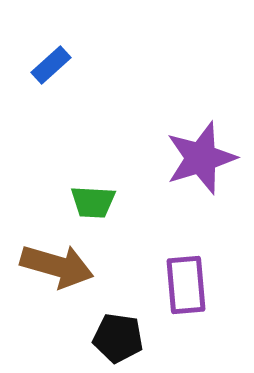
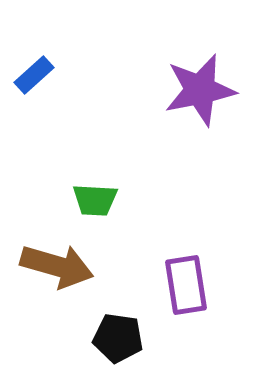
blue rectangle: moved 17 px left, 10 px down
purple star: moved 1 px left, 68 px up; rotated 6 degrees clockwise
green trapezoid: moved 2 px right, 2 px up
purple rectangle: rotated 4 degrees counterclockwise
